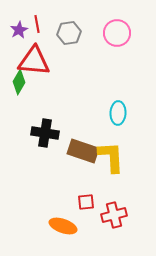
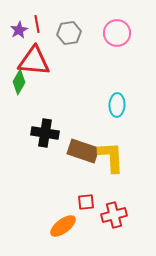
cyan ellipse: moved 1 px left, 8 px up
orange ellipse: rotated 56 degrees counterclockwise
